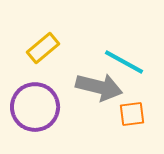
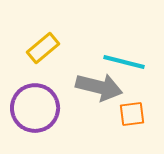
cyan line: rotated 15 degrees counterclockwise
purple circle: moved 1 px down
